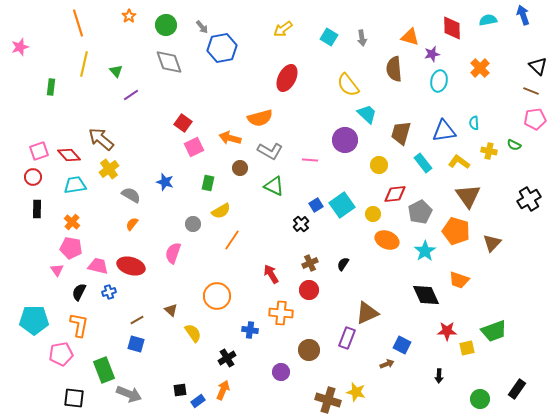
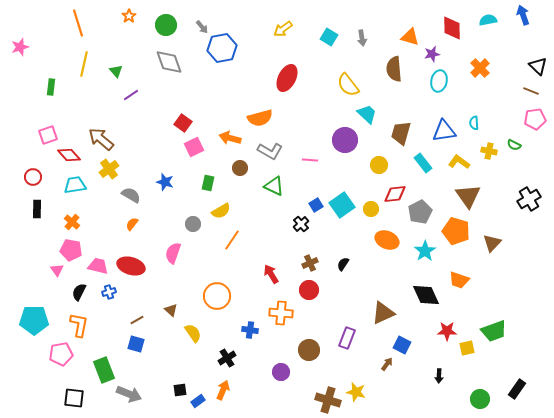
pink square at (39, 151): moved 9 px right, 16 px up
yellow circle at (373, 214): moved 2 px left, 5 px up
pink pentagon at (71, 248): moved 2 px down
brown triangle at (367, 313): moved 16 px right
brown arrow at (387, 364): rotated 32 degrees counterclockwise
